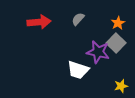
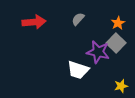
red arrow: moved 5 px left
